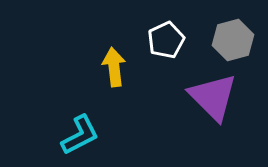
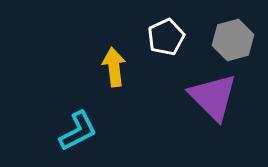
white pentagon: moved 3 px up
cyan L-shape: moved 2 px left, 4 px up
